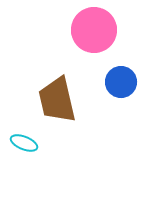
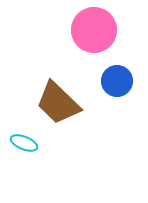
blue circle: moved 4 px left, 1 px up
brown trapezoid: moved 1 px right, 3 px down; rotated 33 degrees counterclockwise
